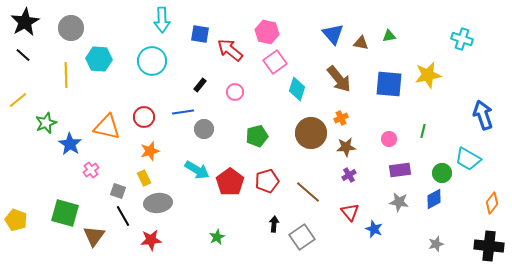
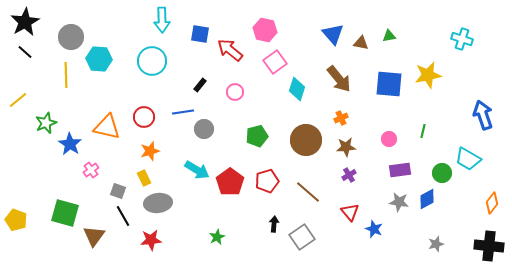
gray circle at (71, 28): moved 9 px down
pink hexagon at (267, 32): moved 2 px left, 2 px up
black line at (23, 55): moved 2 px right, 3 px up
brown circle at (311, 133): moved 5 px left, 7 px down
blue diamond at (434, 199): moved 7 px left
